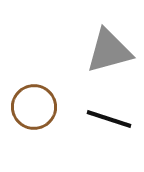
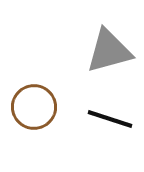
black line: moved 1 px right
